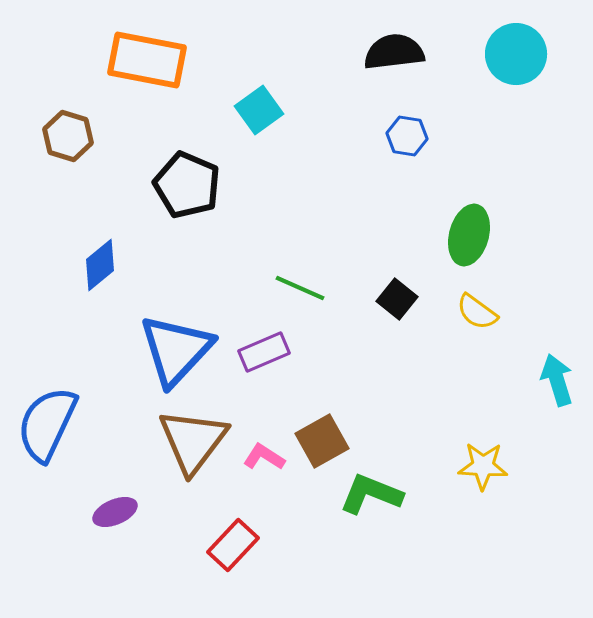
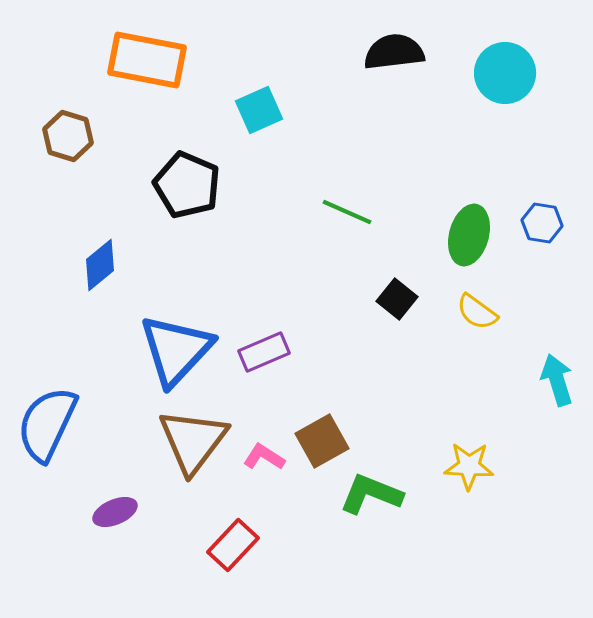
cyan circle: moved 11 px left, 19 px down
cyan square: rotated 12 degrees clockwise
blue hexagon: moved 135 px right, 87 px down
green line: moved 47 px right, 76 px up
yellow star: moved 14 px left
